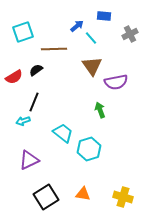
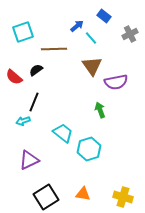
blue rectangle: rotated 32 degrees clockwise
red semicircle: rotated 72 degrees clockwise
